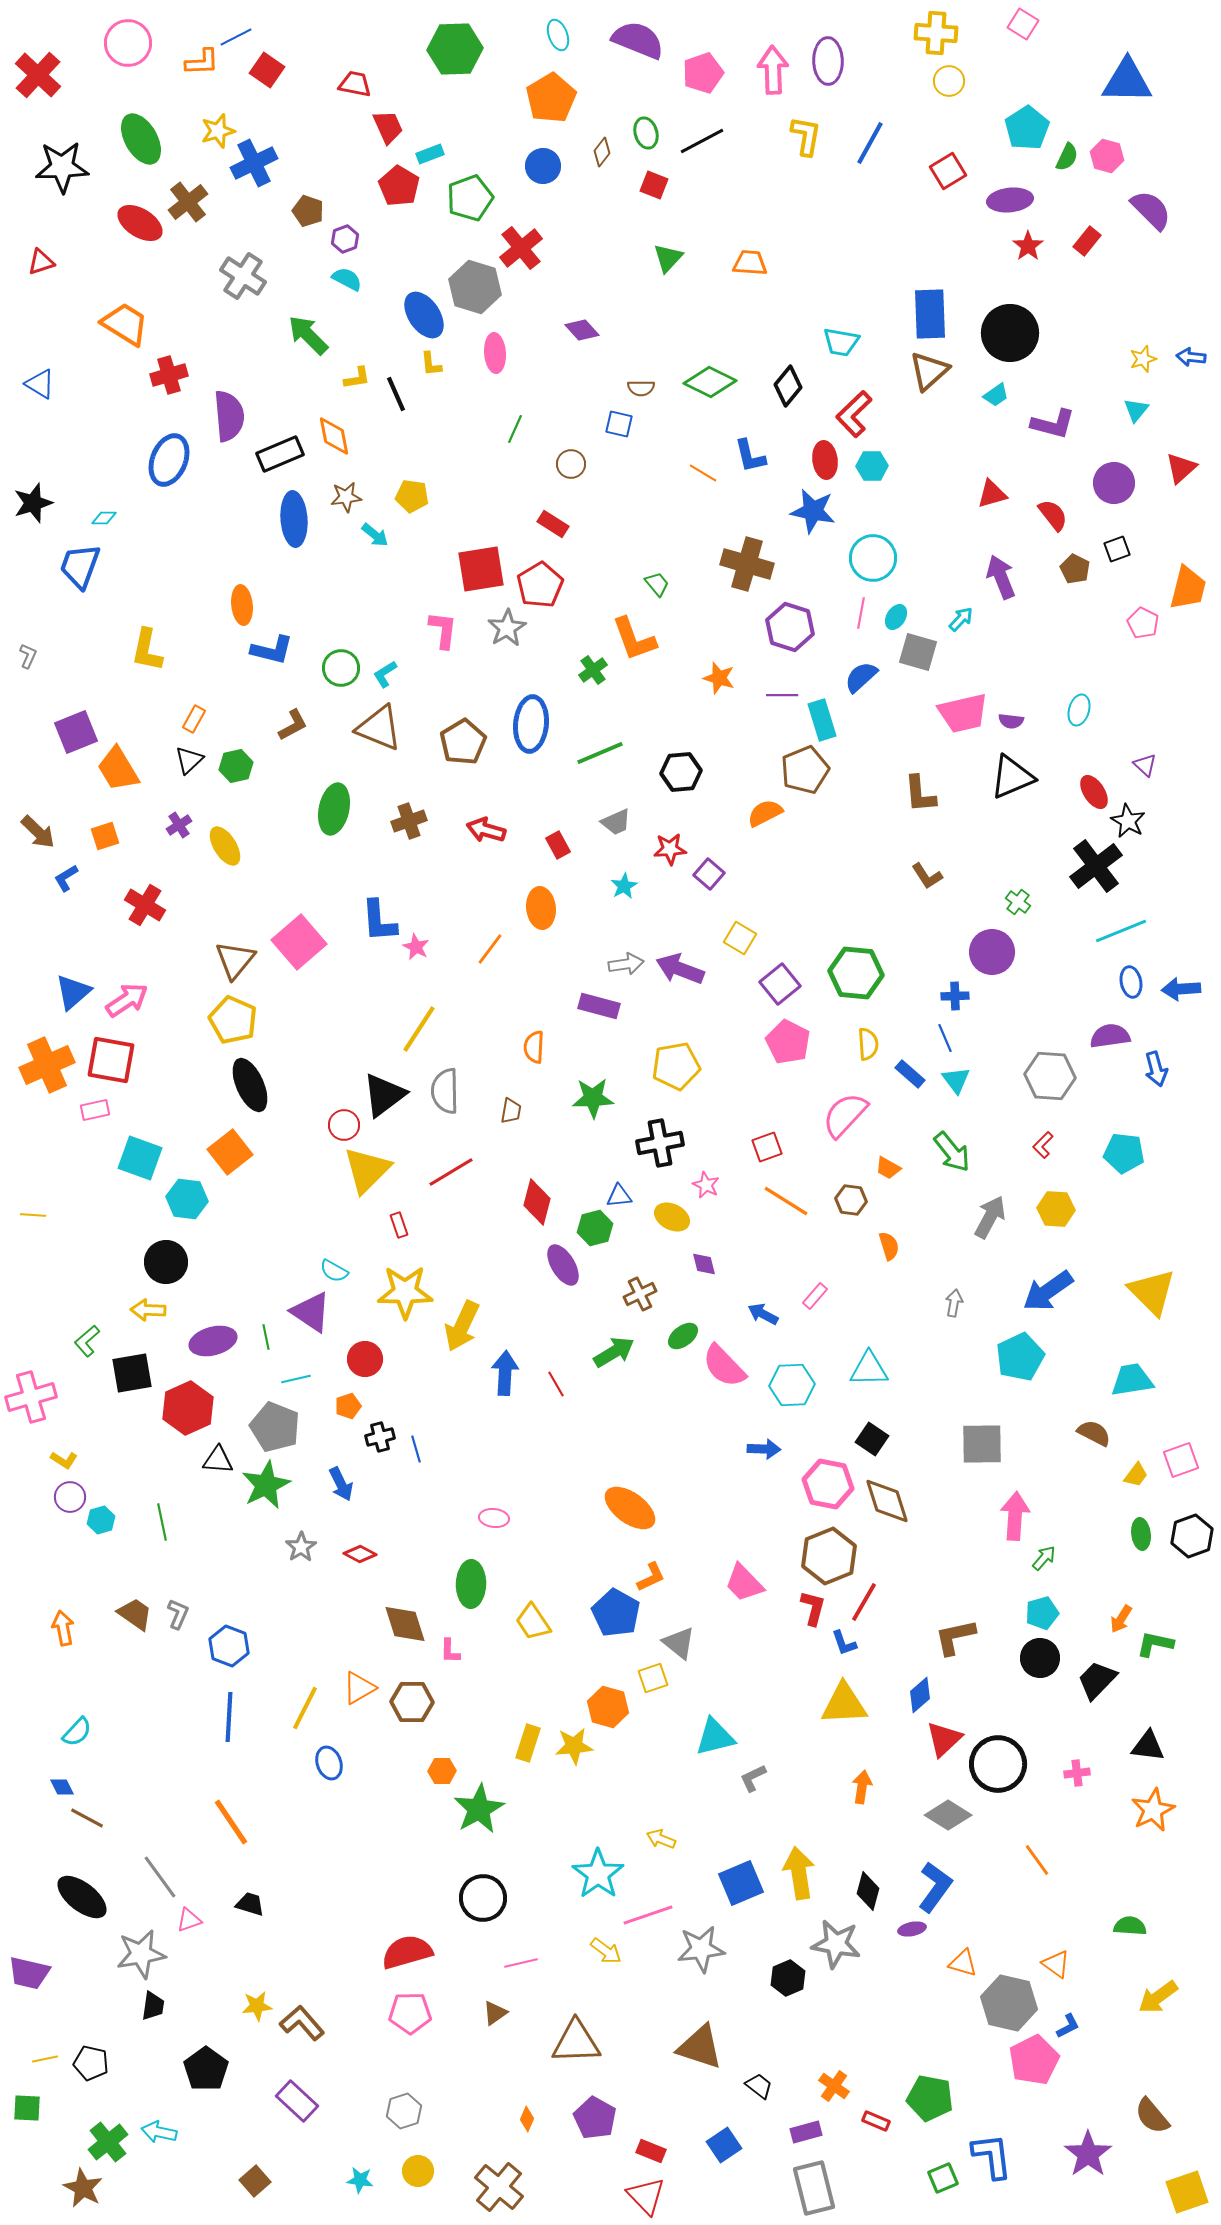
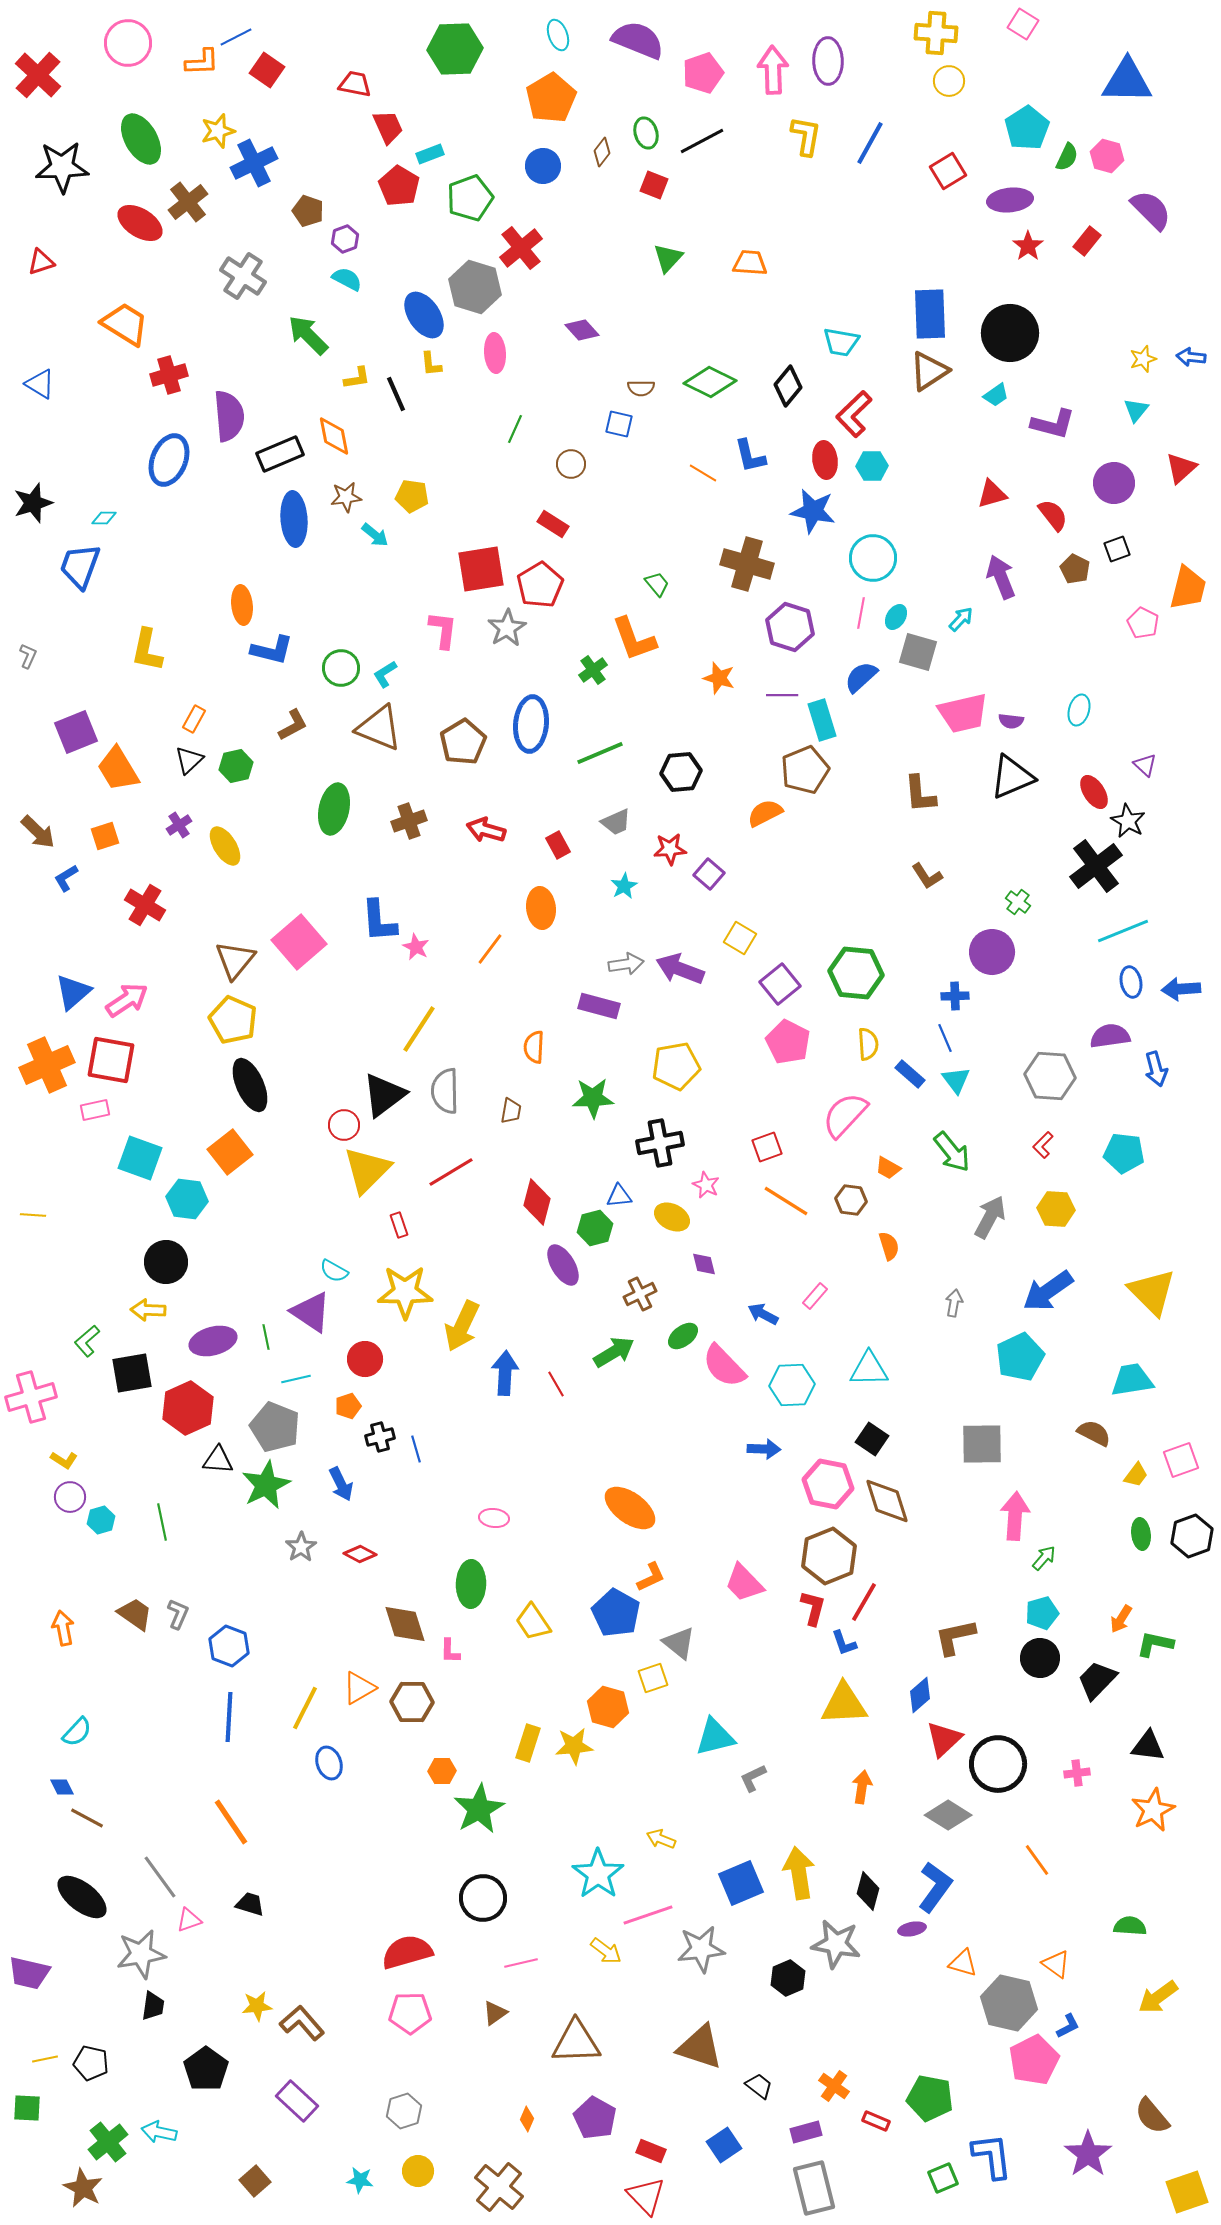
brown triangle at (929, 371): rotated 9 degrees clockwise
cyan line at (1121, 931): moved 2 px right
